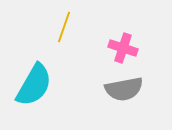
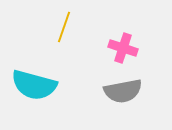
cyan semicircle: rotated 75 degrees clockwise
gray semicircle: moved 1 px left, 2 px down
